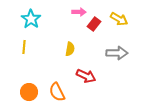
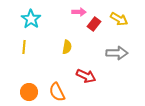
yellow semicircle: moved 3 px left, 2 px up
